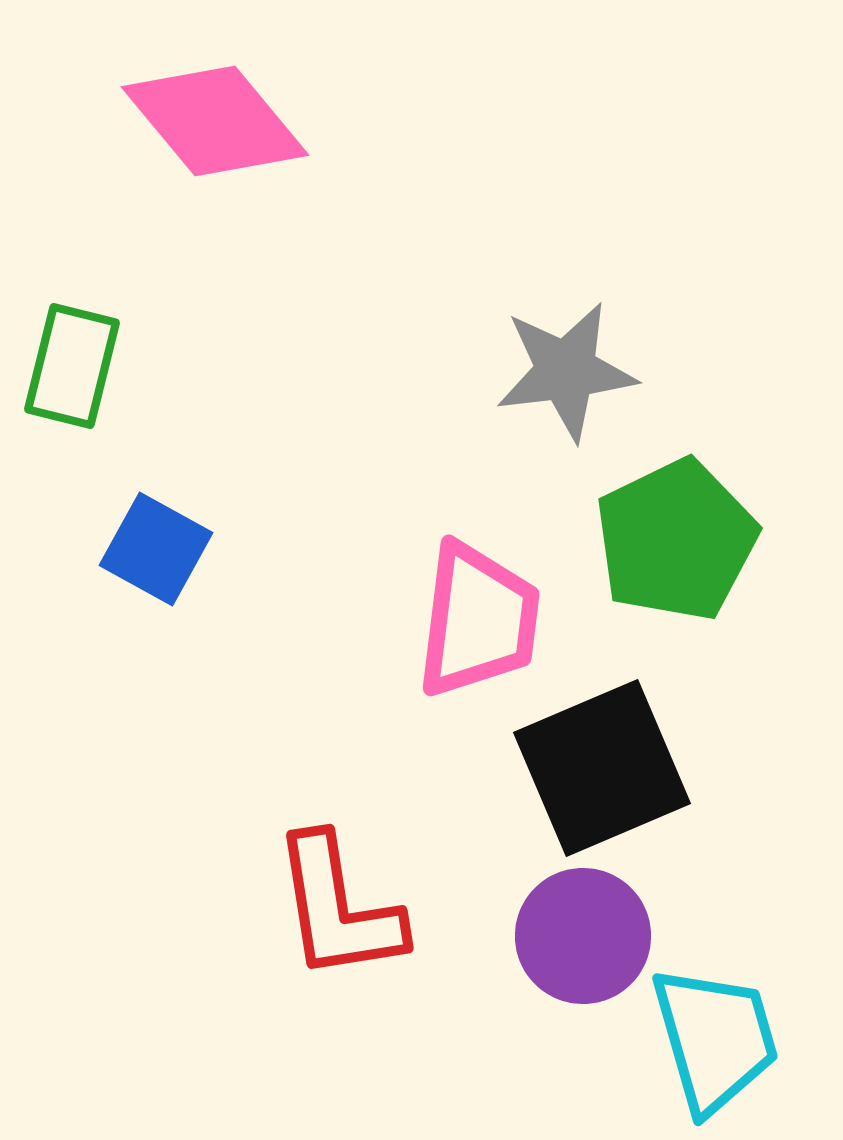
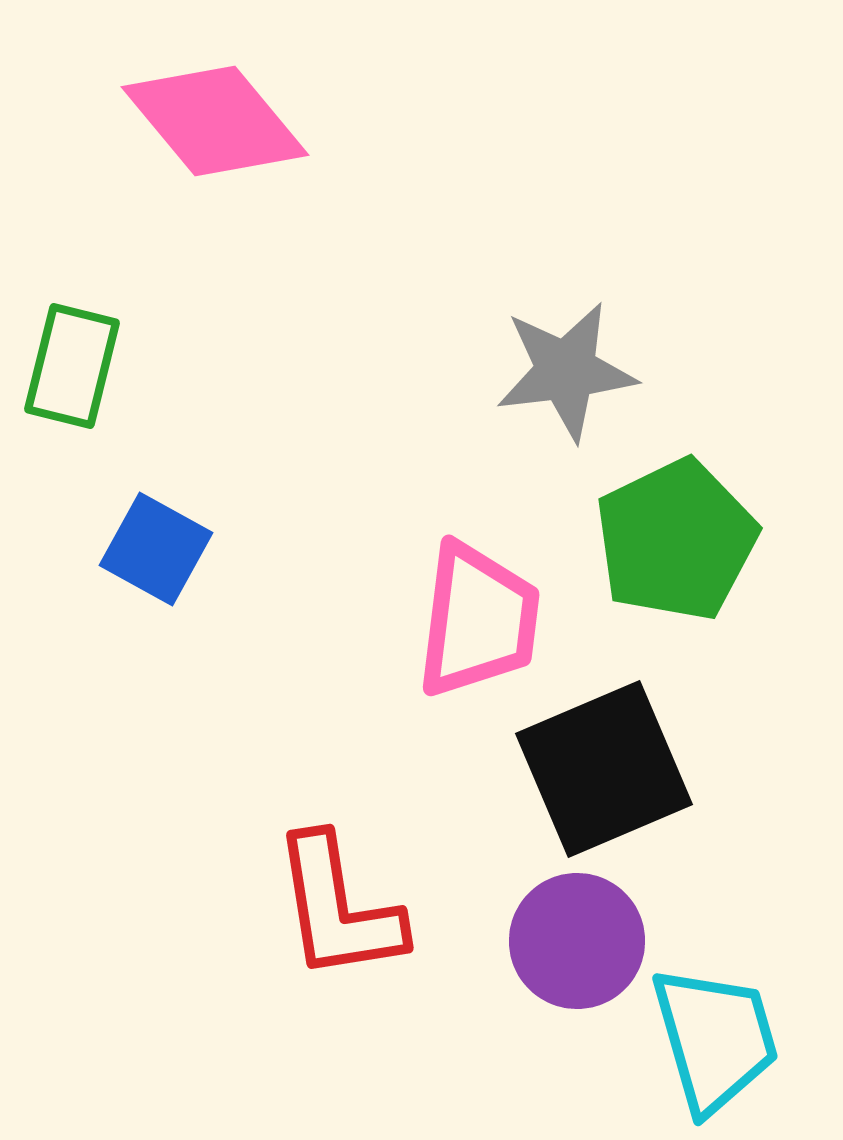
black square: moved 2 px right, 1 px down
purple circle: moved 6 px left, 5 px down
